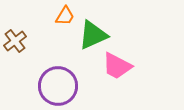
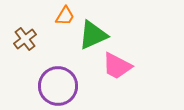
brown cross: moved 10 px right, 2 px up
